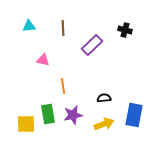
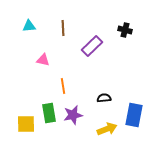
purple rectangle: moved 1 px down
green rectangle: moved 1 px right, 1 px up
yellow arrow: moved 3 px right, 5 px down
